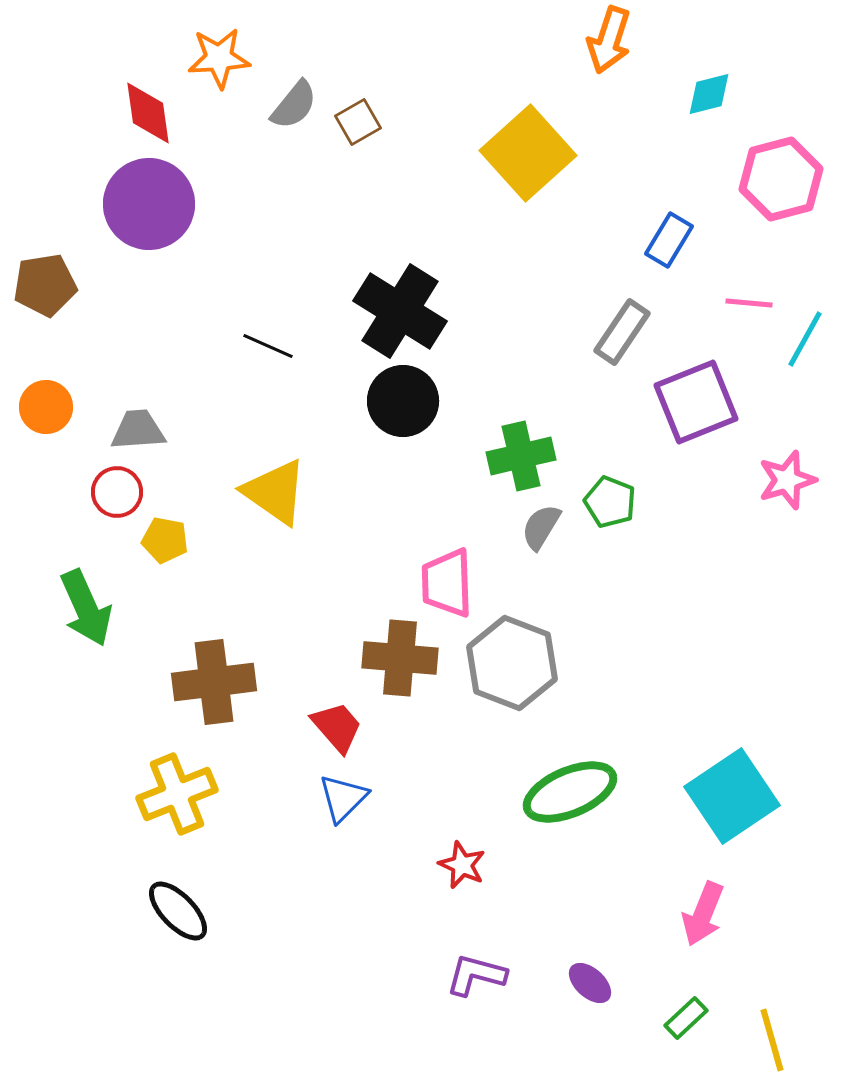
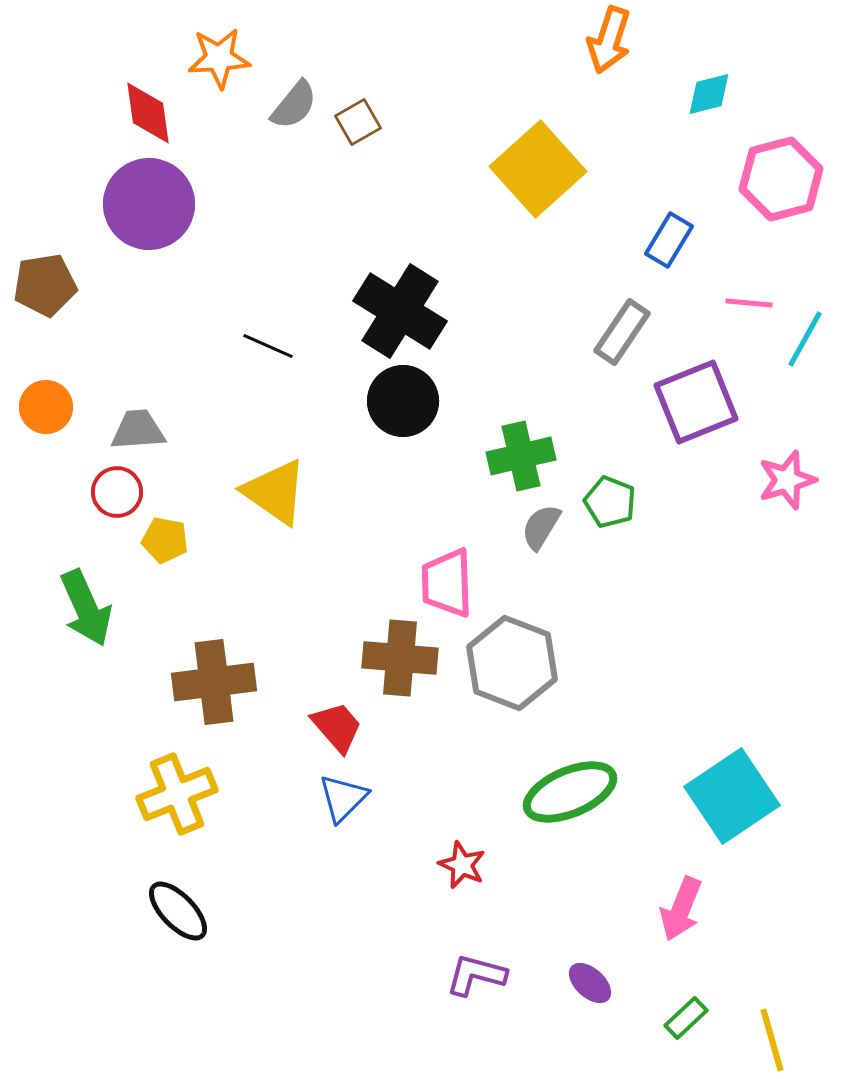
yellow square at (528, 153): moved 10 px right, 16 px down
pink arrow at (703, 914): moved 22 px left, 5 px up
